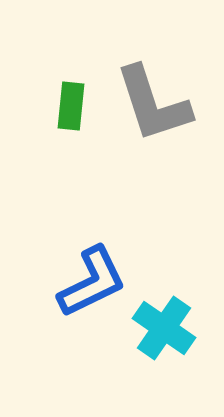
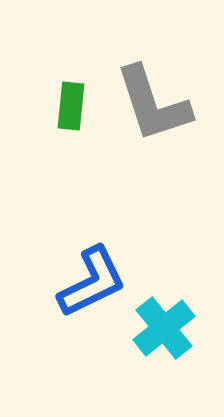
cyan cross: rotated 16 degrees clockwise
